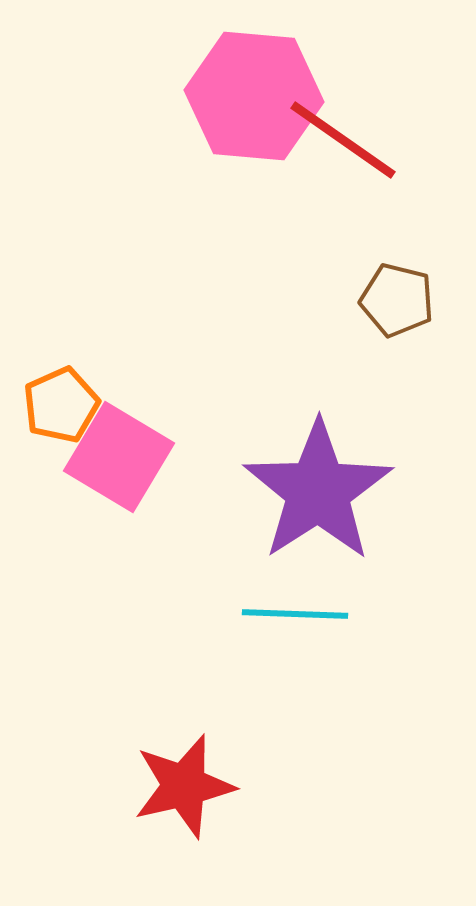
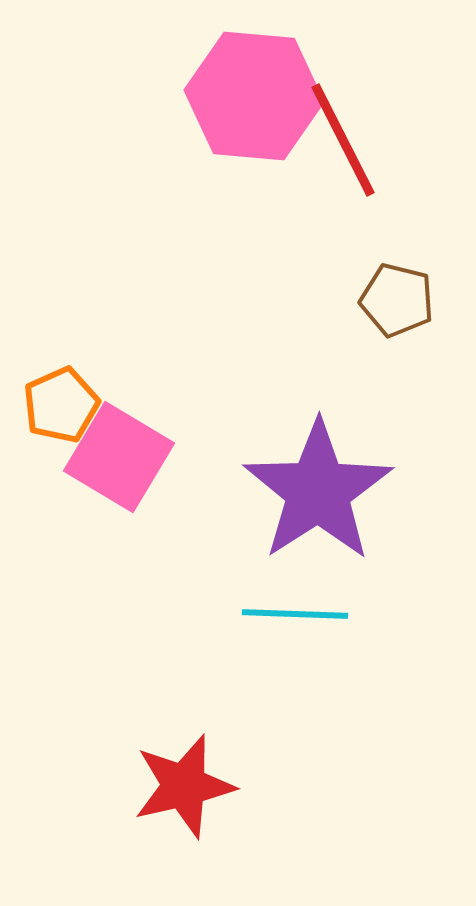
red line: rotated 28 degrees clockwise
